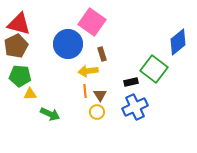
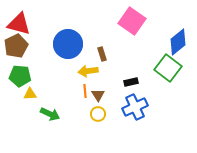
pink square: moved 40 px right, 1 px up
green square: moved 14 px right, 1 px up
brown triangle: moved 2 px left
yellow circle: moved 1 px right, 2 px down
